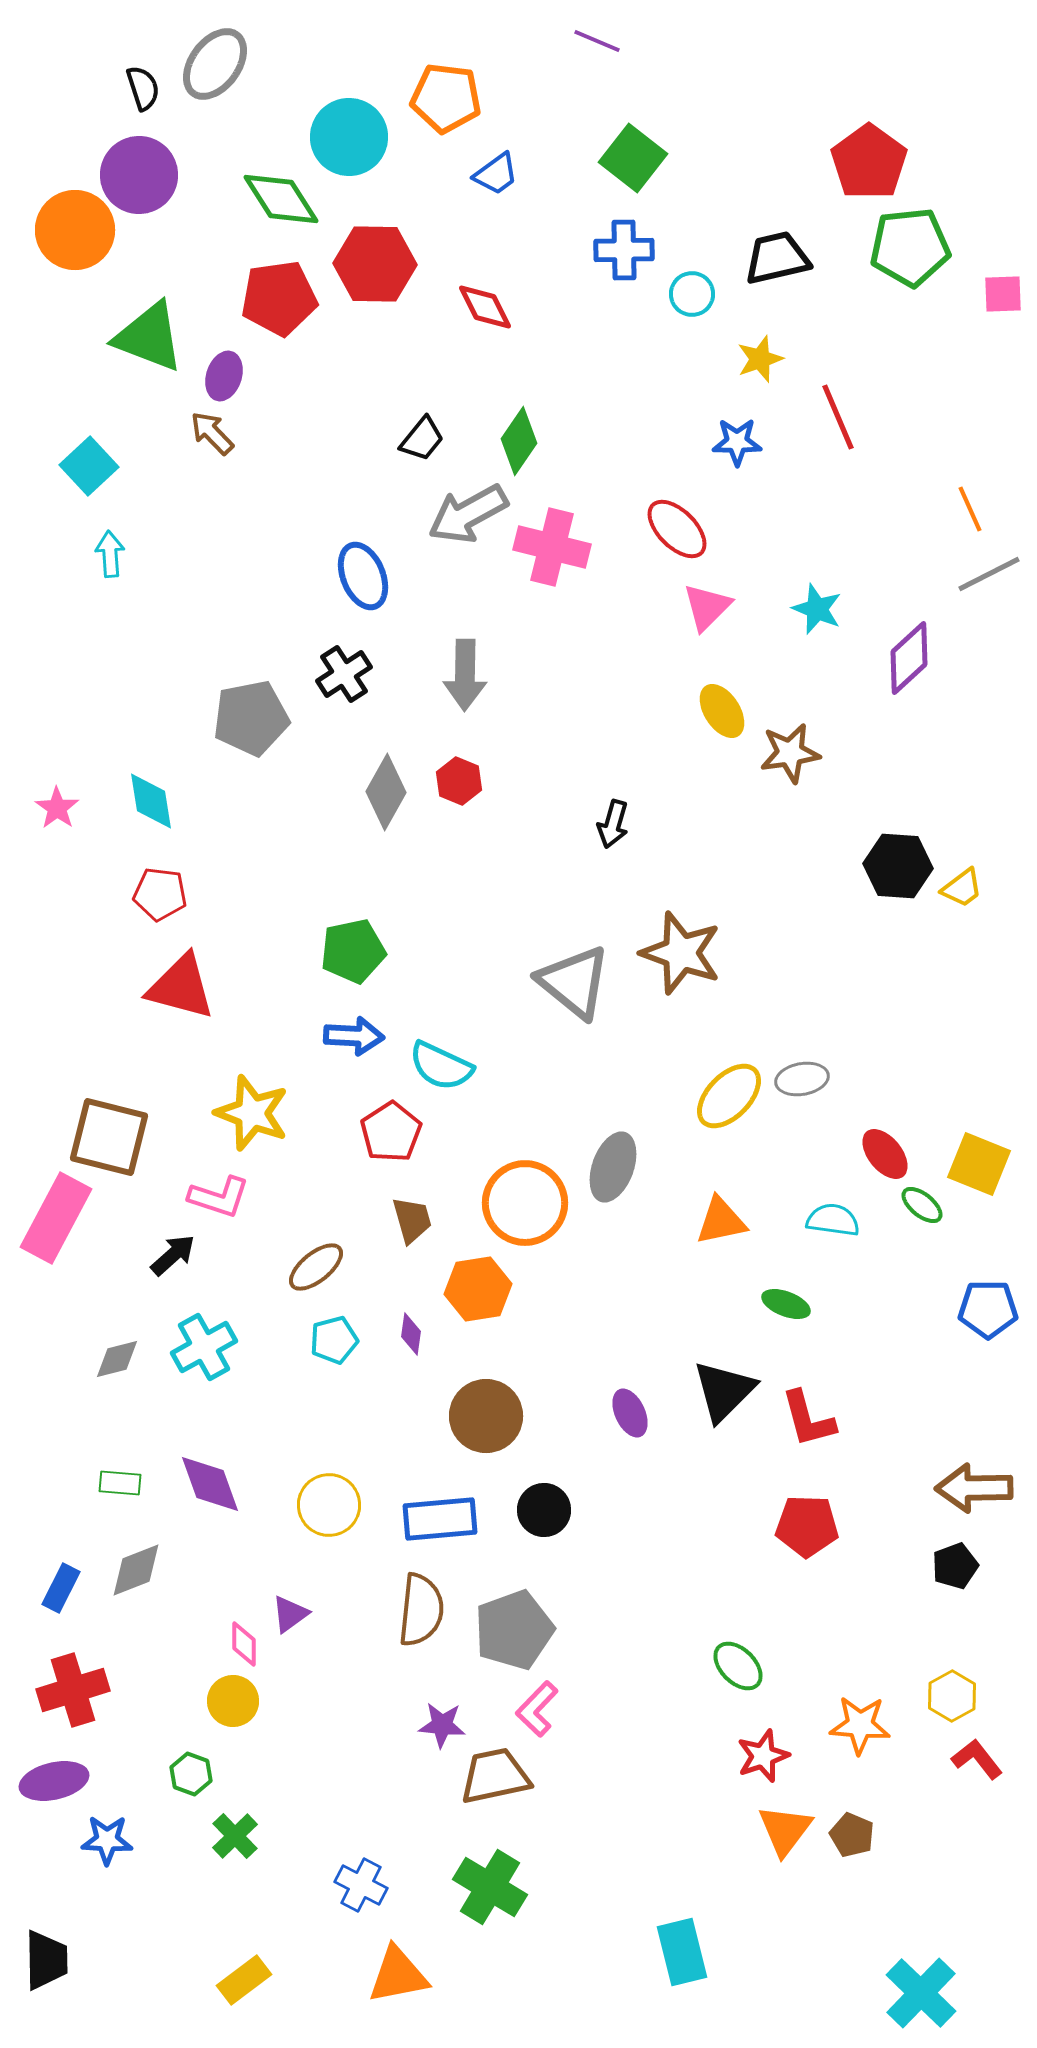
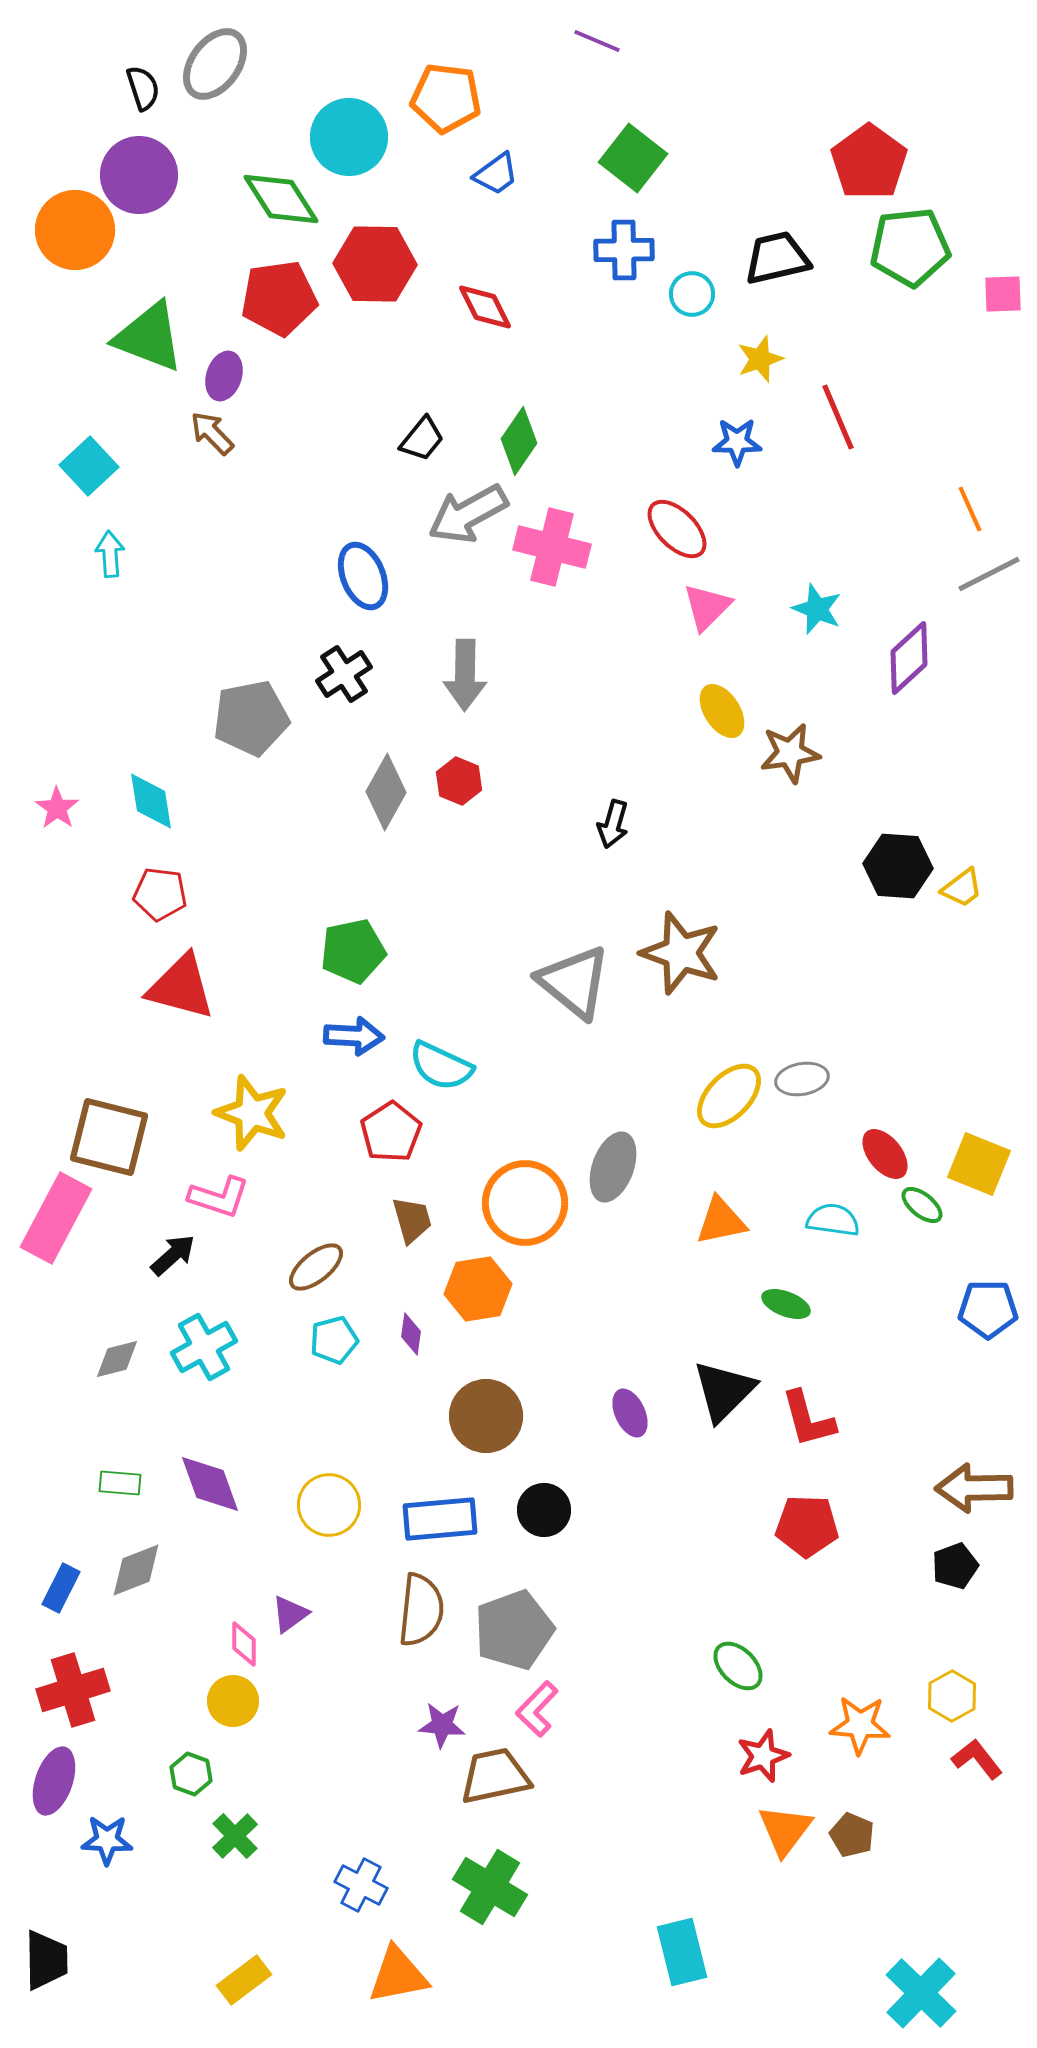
purple ellipse at (54, 1781): rotated 58 degrees counterclockwise
